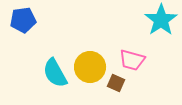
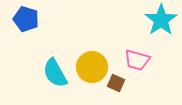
blue pentagon: moved 3 px right, 1 px up; rotated 25 degrees clockwise
pink trapezoid: moved 5 px right
yellow circle: moved 2 px right
